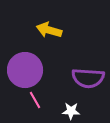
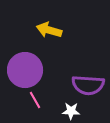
purple semicircle: moved 7 px down
